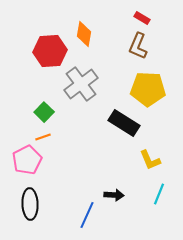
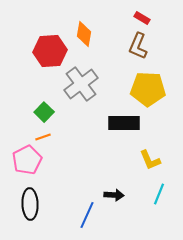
black rectangle: rotated 32 degrees counterclockwise
